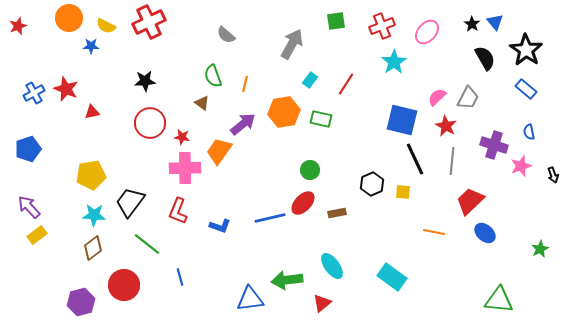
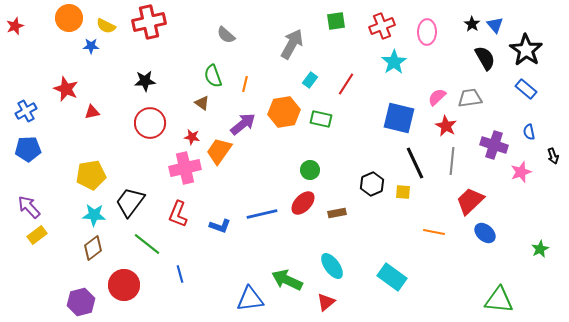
red cross at (149, 22): rotated 12 degrees clockwise
blue triangle at (495, 22): moved 3 px down
red star at (18, 26): moved 3 px left
pink ellipse at (427, 32): rotated 40 degrees counterclockwise
blue cross at (34, 93): moved 8 px left, 18 px down
gray trapezoid at (468, 98): moved 2 px right; rotated 125 degrees counterclockwise
blue square at (402, 120): moved 3 px left, 2 px up
red star at (182, 137): moved 10 px right
blue pentagon at (28, 149): rotated 15 degrees clockwise
black line at (415, 159): moved 4 px down
pink star at (521, 166): moved 6 px down
pink cross at (185, 168): rotated 12 degrees counterclockwise
black arrow at (553, 175): moved 19 px up
red L-shape at (178, 211): moved 3 px down
blue line at (270, 218): moved 8 px left, 4 px up
blue line at (180, 277): moved 3 px up
green arrow at (287, 280): rotated 32 degrees clockwise
red triangle at (322, 303): moved 4 px right, 1 px up
